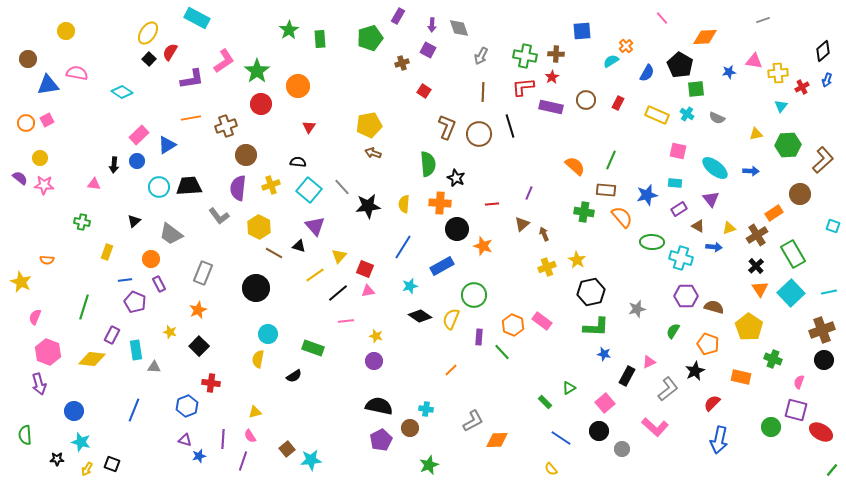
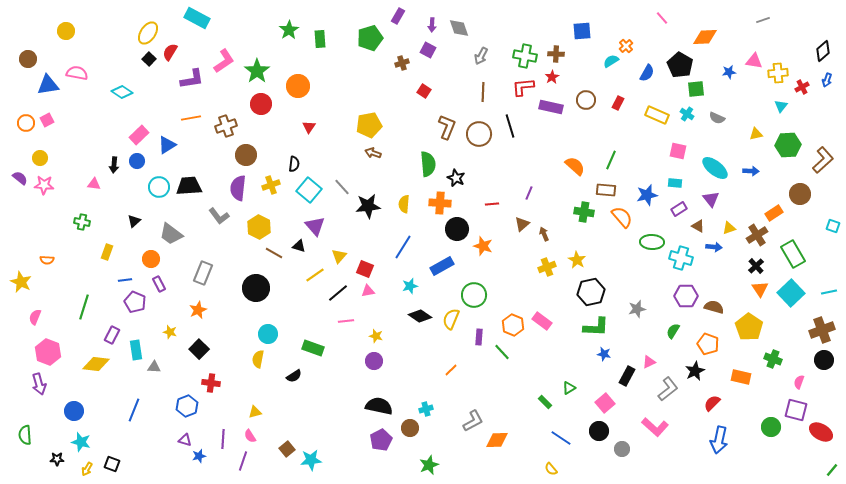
black semicircle at (298, 162): moved 4 px left, 2 px down; rotated 91 degrees clockwise
black square at (199, 346): moved 3 px down
yellow diamond at (92, 359): moved 4 px right, 5 px down
cyan cross at (426, 409): rotated 24 degrees counterclockwise
